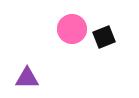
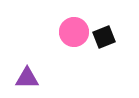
pink circle: moved 2 px right, 3 px down
